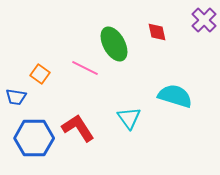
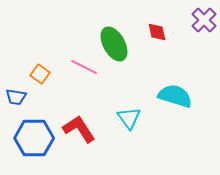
pink line: moved 1 px left, 1 px up
red L-shape: moved 1 px right, 1 px down
